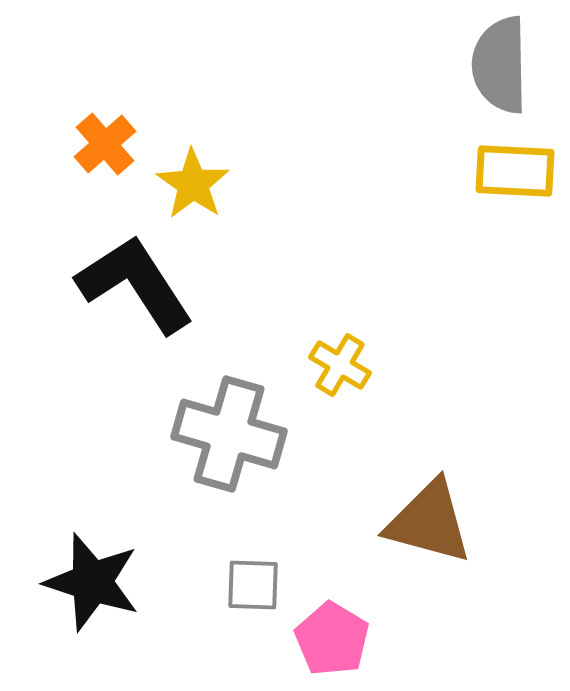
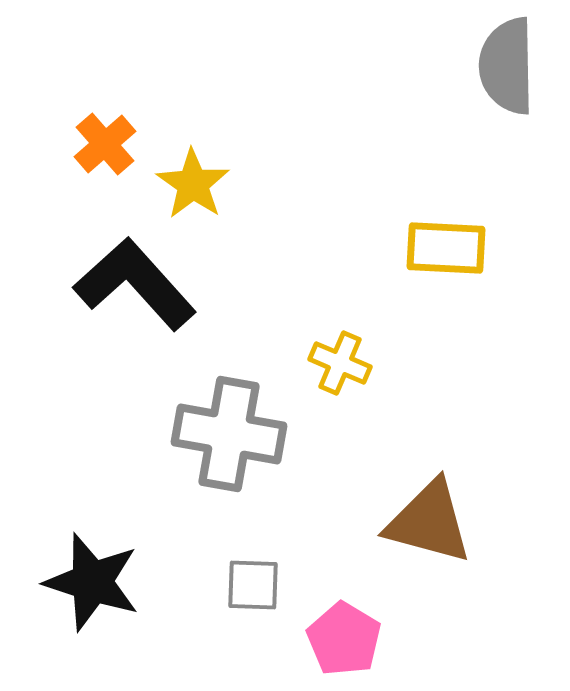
gray semicircle: moved 7 px right, 1 px down
yellow rectangle: moved 69 px left, 77 px down
black L-shape: rotated 9 degrees counterclockwise
yellow cross: moved 2 px up; rotated 8 degrees counterclockwise
gray cross: rotated 6 degrees counterclockwise
pink pentagon: moved 12 px right
